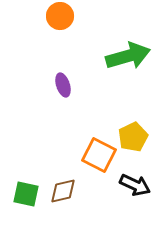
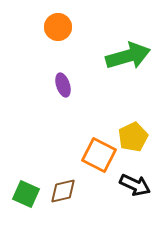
orange circle: moved 2 px left, 11 px down
green square: rotated 12 degrees clockwise
